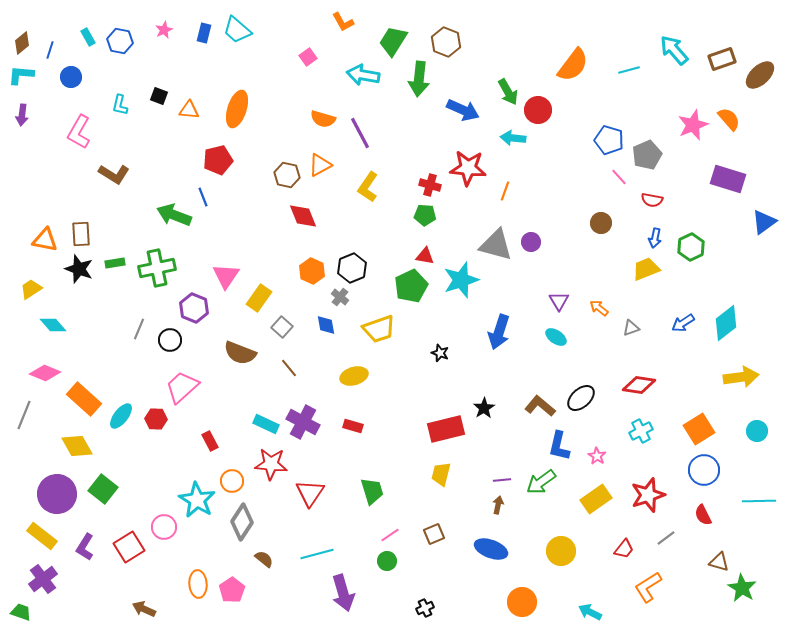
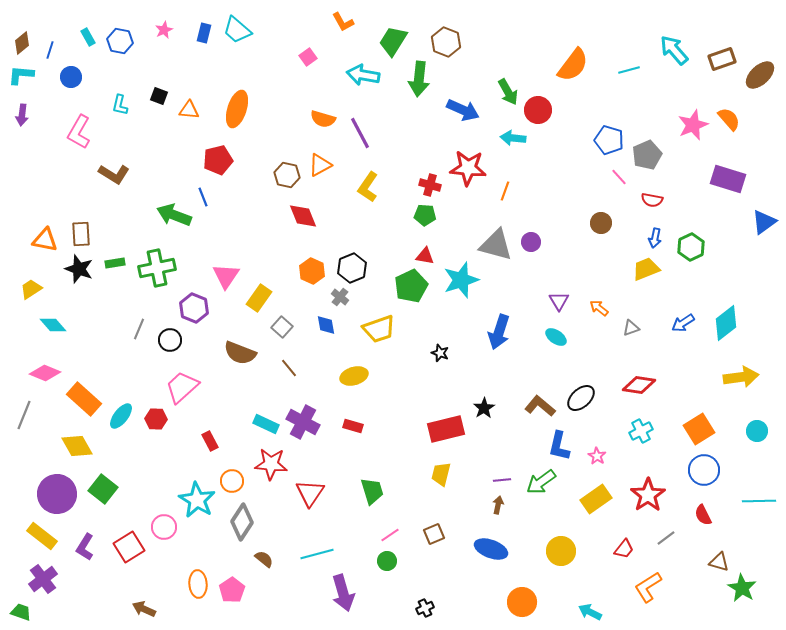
red star at (648, 495): rotated 16 degrees counterclockwise
